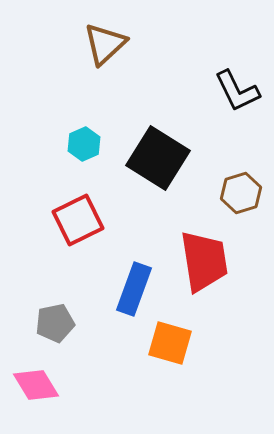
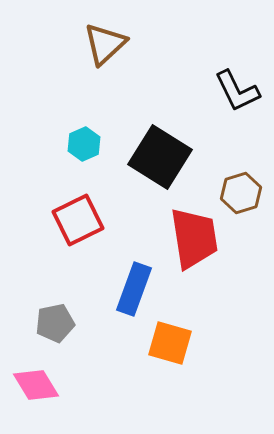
black square: moved 2 px right, 1 px up
red trapezoid: moved 10 px left, 23 px up
